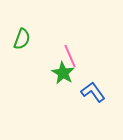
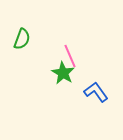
blue L-shape: moved 3 px right
